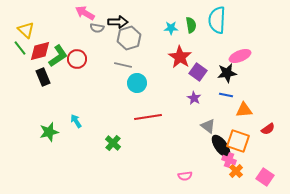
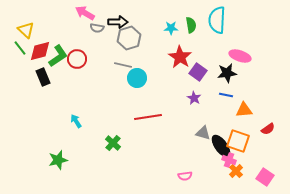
pink ellipse: rotated 40 degrees clockwise
cyan circle: moved 5 px up
gray triangle: moved 5 px left, 7 px down; rotated 21 degrees counterclockwise
green star: moved 9 px right, 28 px down
